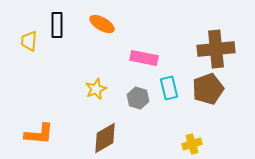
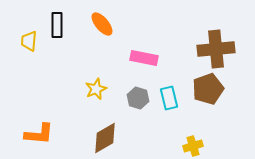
orange ellipse: rotated 20 degrees clockwise
cyan rectangle: moved 10 px down
yellow cross: moved 1 px right, 2 px down
